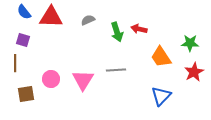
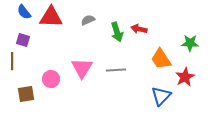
orange trapezoid: moved 2 px down
brown line: moved 3 px left, 2 px up
red star: moved 9 px left, 5 px down
pink triangle: moved 1 px left, 12 px up
